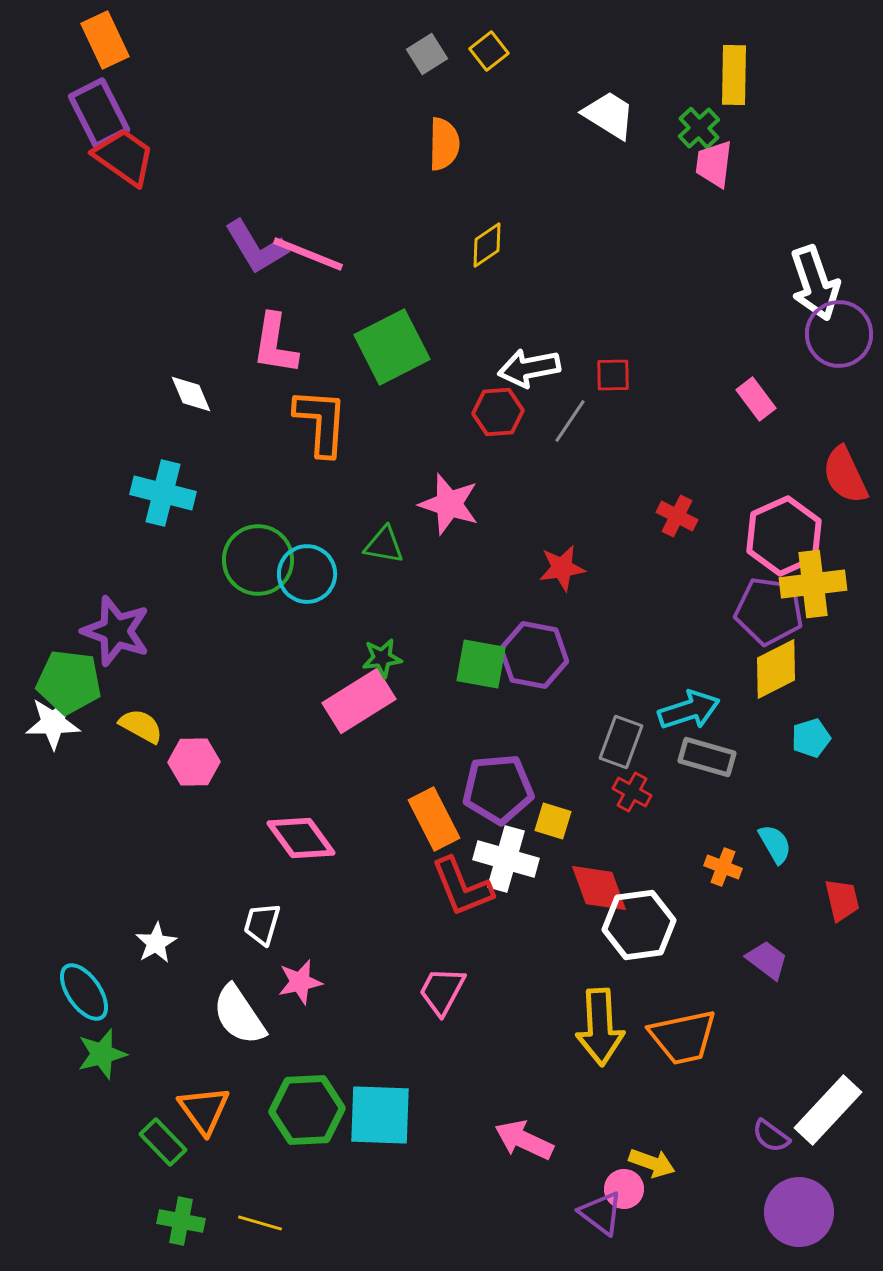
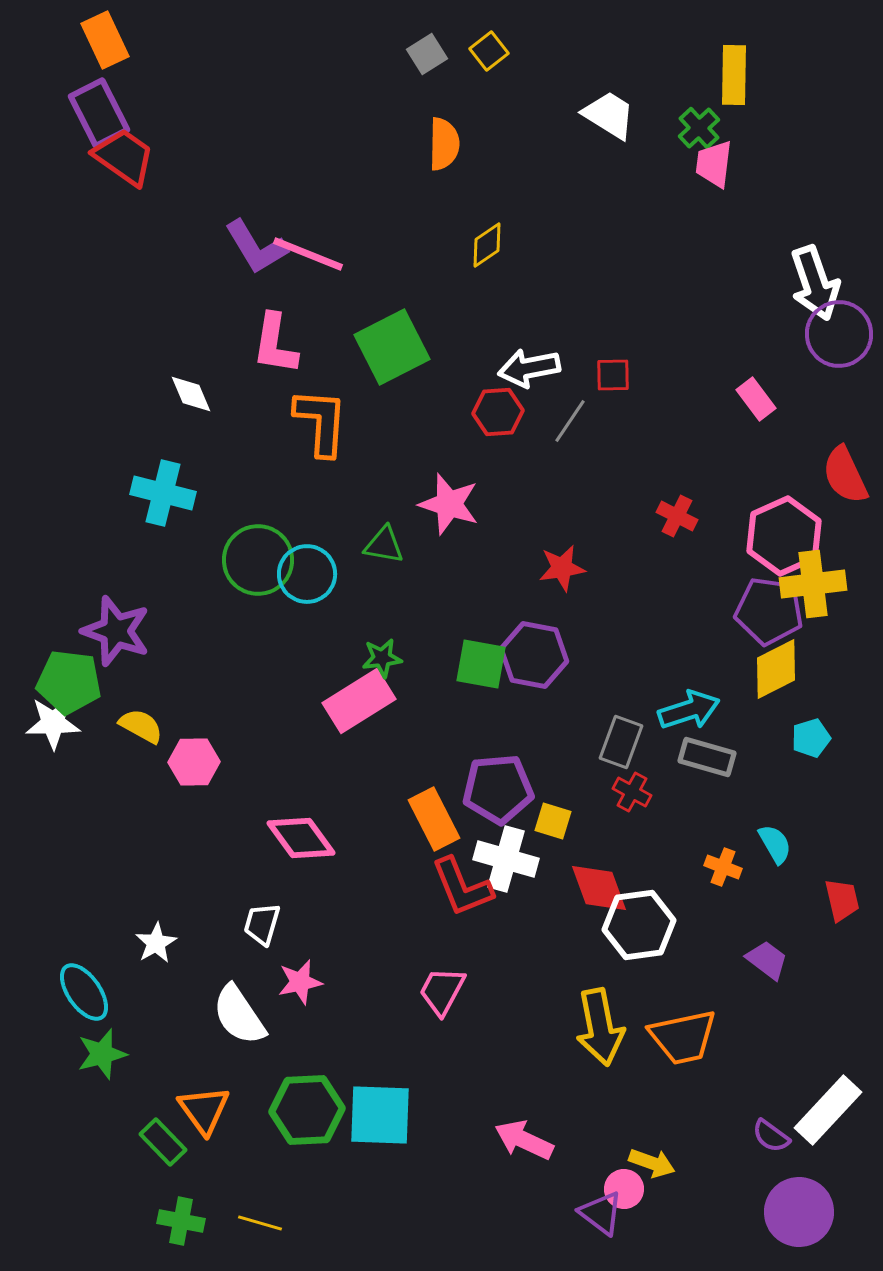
yellow arrow at (600, 1027): rotated 8 degrees counterclockwise
